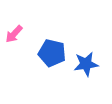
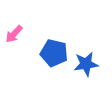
blue pentagon: moved 2 px right
